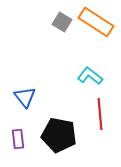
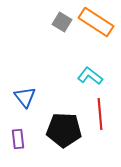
black pentagon: moved 5 px right, 5 px up; rotated 8 degrees counterclockwise
